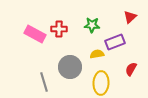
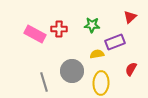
gray circle: moved 2 px right, 4 px down
